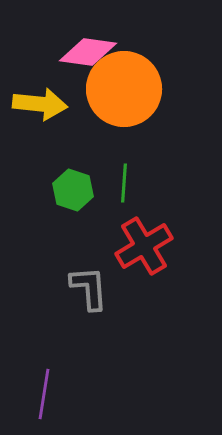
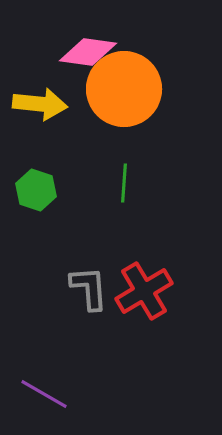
green hexagon: moved 37 px left
red cross: moved 45 px down
purple line: rotated 69 degrees counterclockwise
